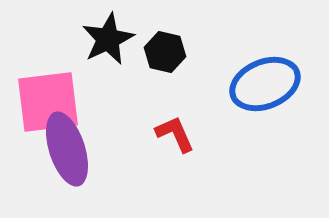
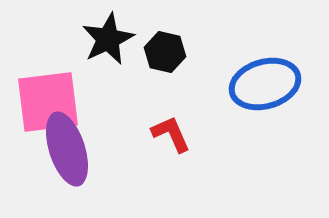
blue ellipse: rotated 6 degrees clockwise
red L-shape: moved 4 px left
